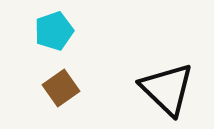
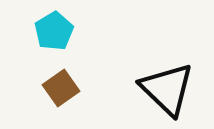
cyan pentagon: rotated 12 degrees counterclockwise
